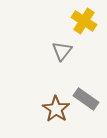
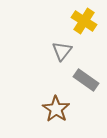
gray rectangle: moved 19 px up
